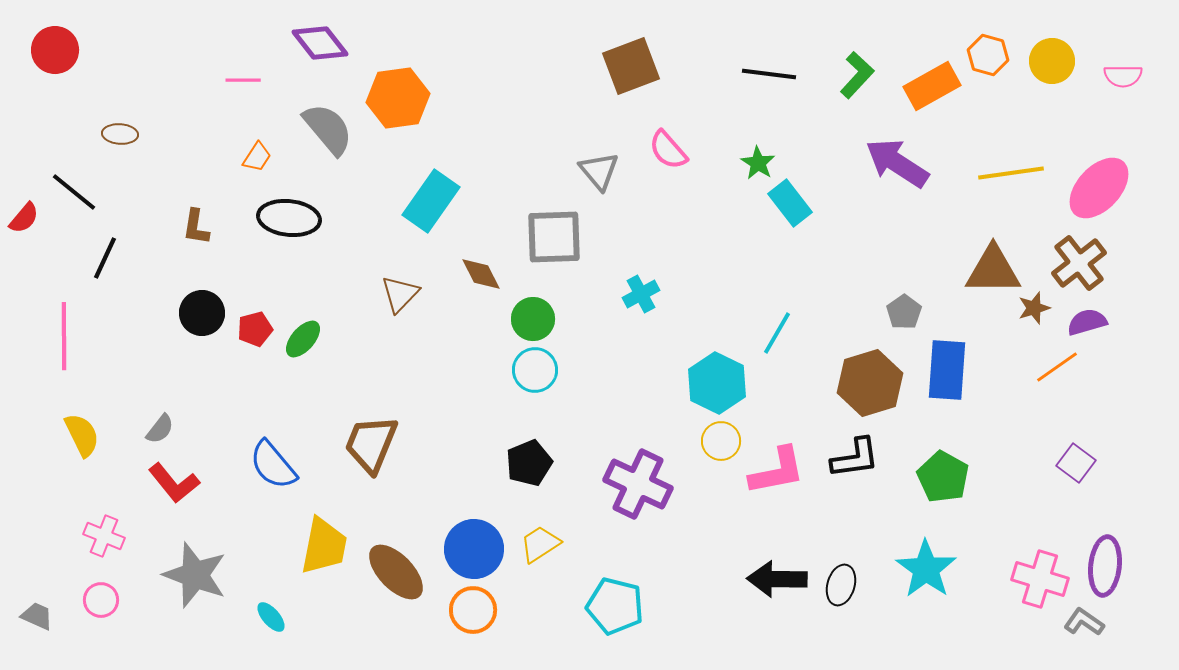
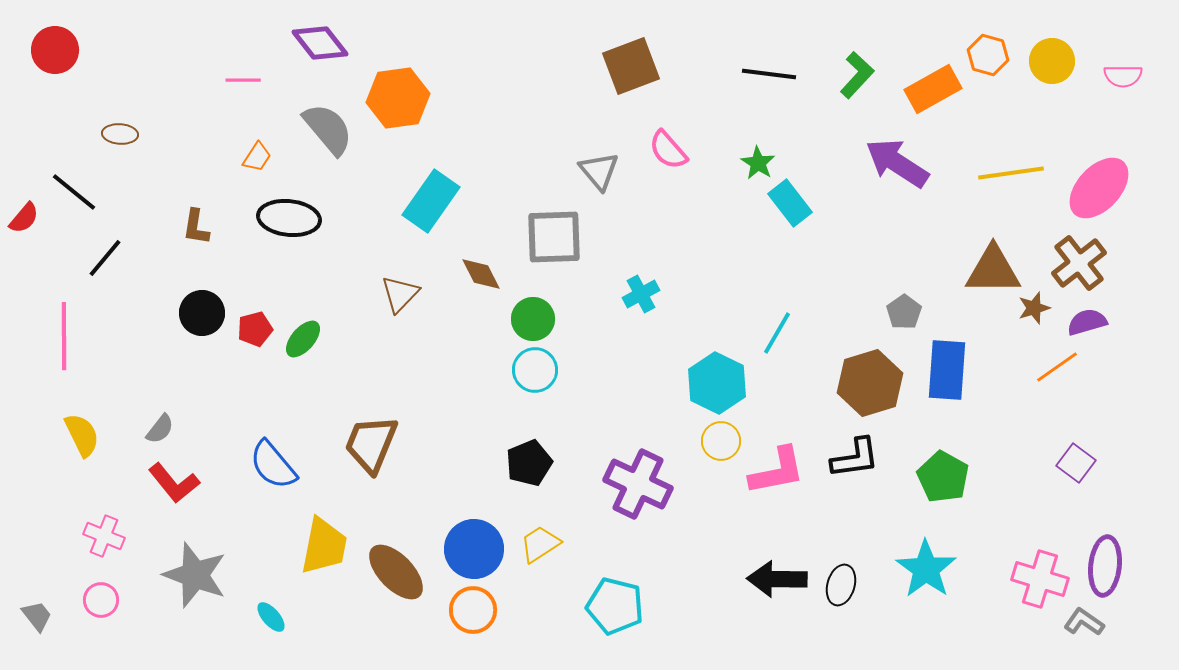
orange rectangle at (932, 86): moved 1 px right, 3 px down
black line at (105, 258): rotated 15 degrees clockwise
gray trapezoid at (37, 616): rotated 28 degrees clockwise
